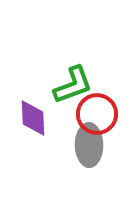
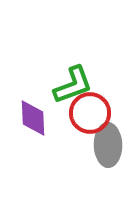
red circle: moved 7 px left, 1 px up
gray ellipse: moved 19 px right
